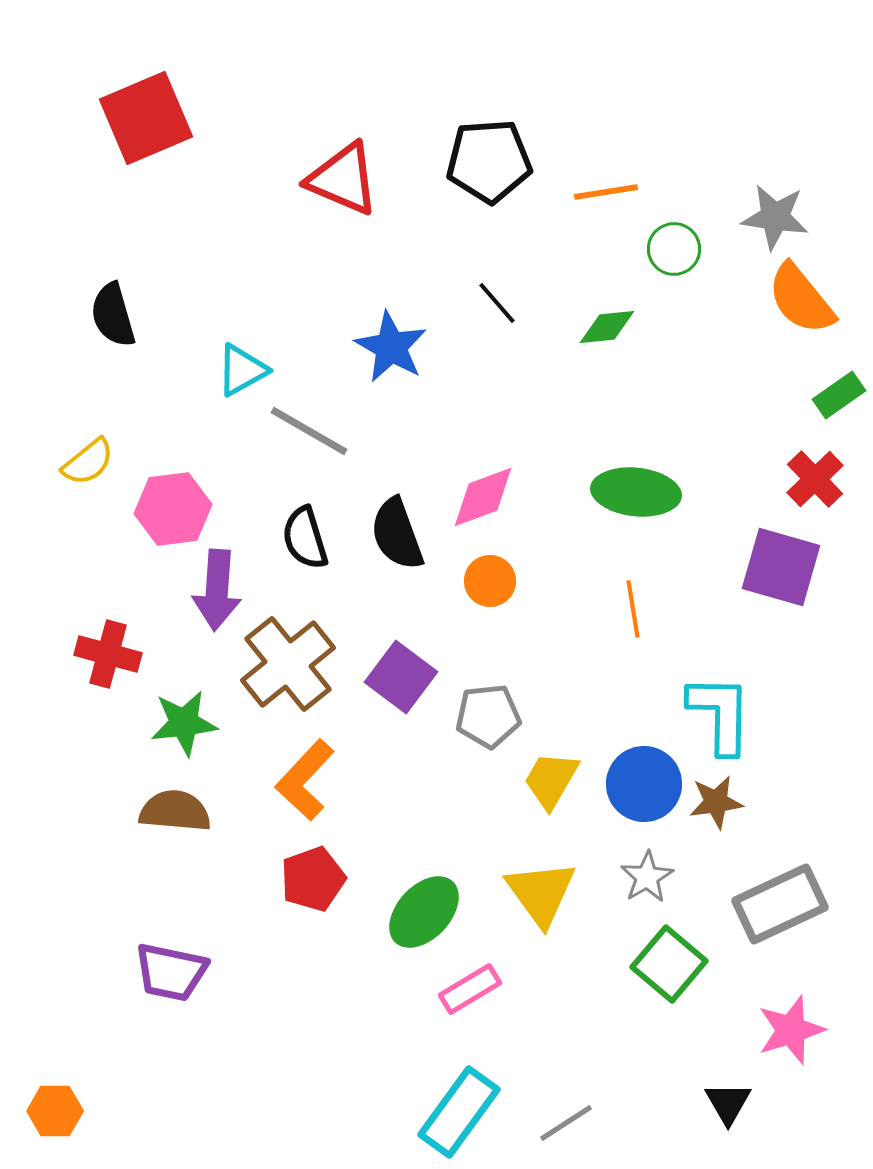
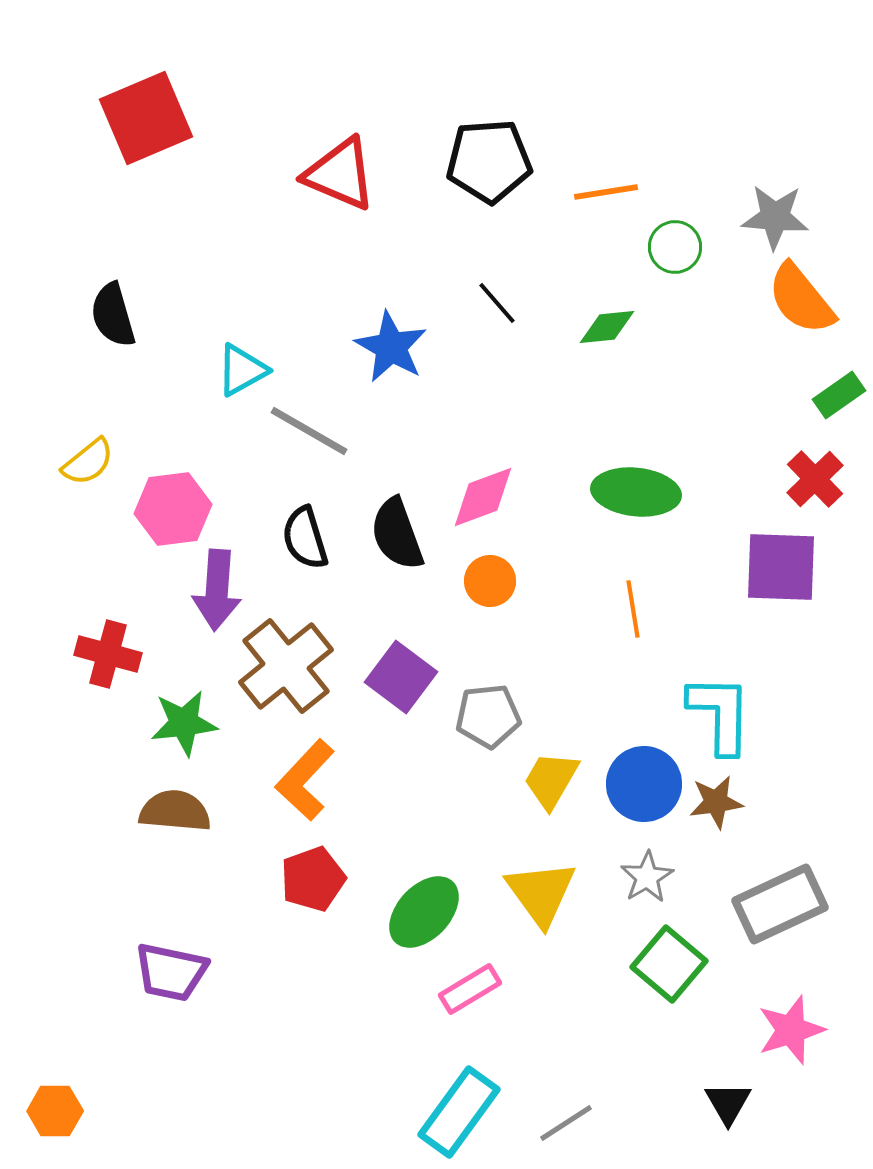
red triangle at (343, 179): moved 3 px left, 5 px up
gray star at (775, 217): rotated 4 degrees counterclockwise
green circle at (674, 249): moved 1 px right, 2 px up
purple square at (781, 567): rotated 14 degrees counterclockwise
brown cross at (288, 664): moved 2 px left, 2 px down
